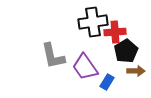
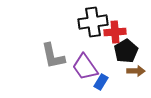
blue rectangle: moved 6 px left
